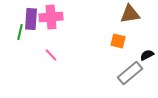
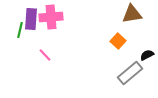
brown triangle: moved 2 px right
green line: moved 2 px up
orange square: rotated 28 degrees clockwise
pink line: moved 6 px left
